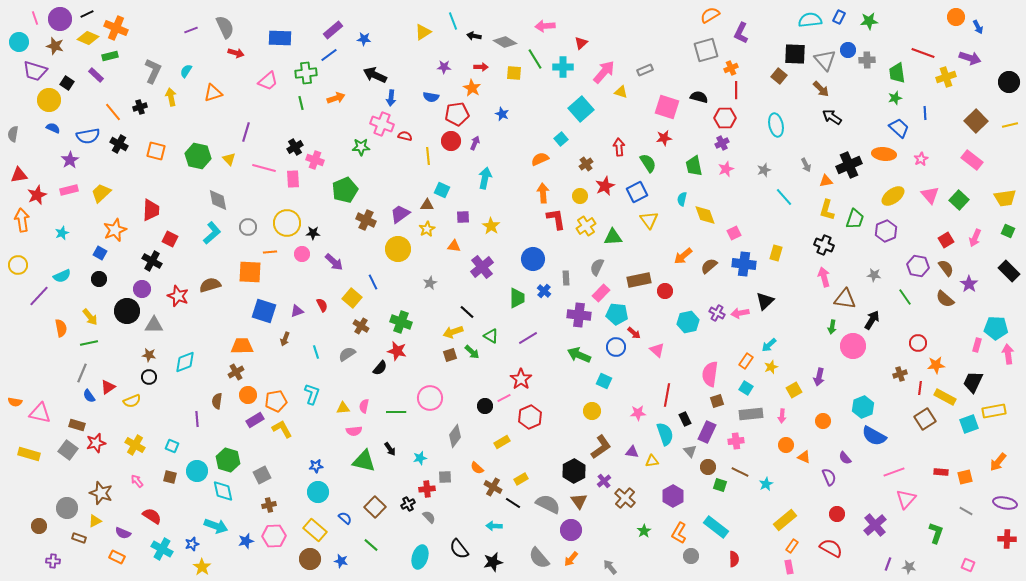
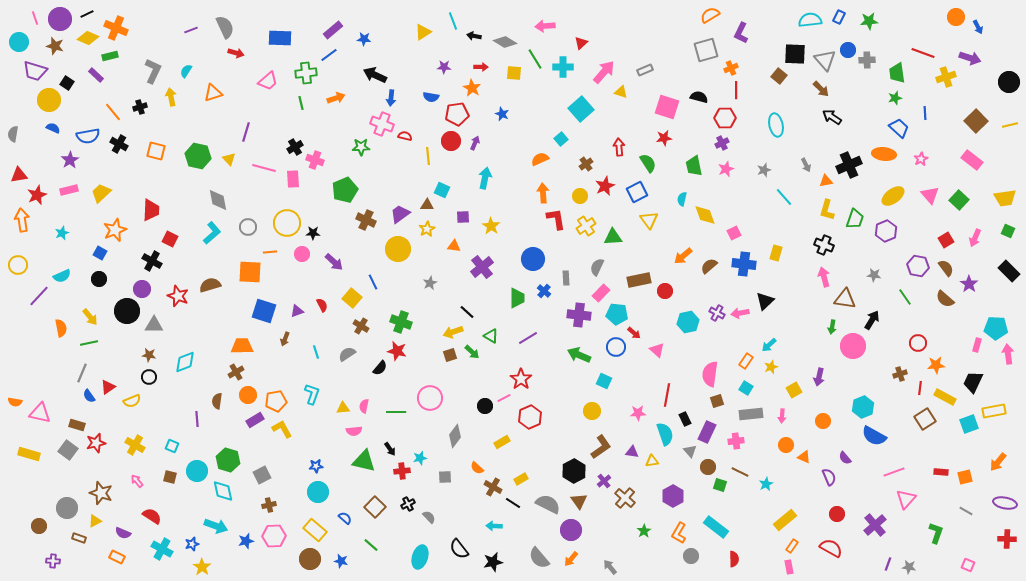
red cross at (427, 489): moved 25 px left, 18 px up
